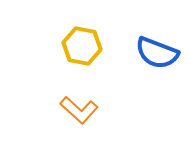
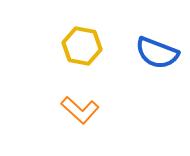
orange L-shape: moved 1 px right
